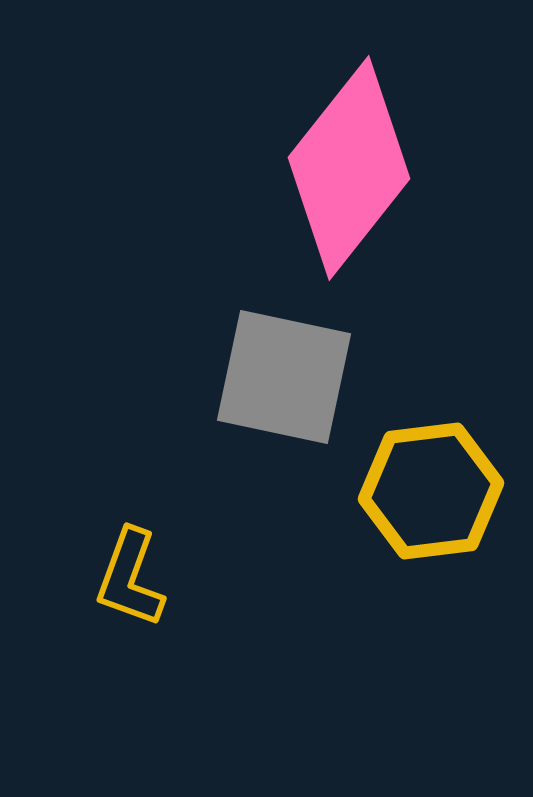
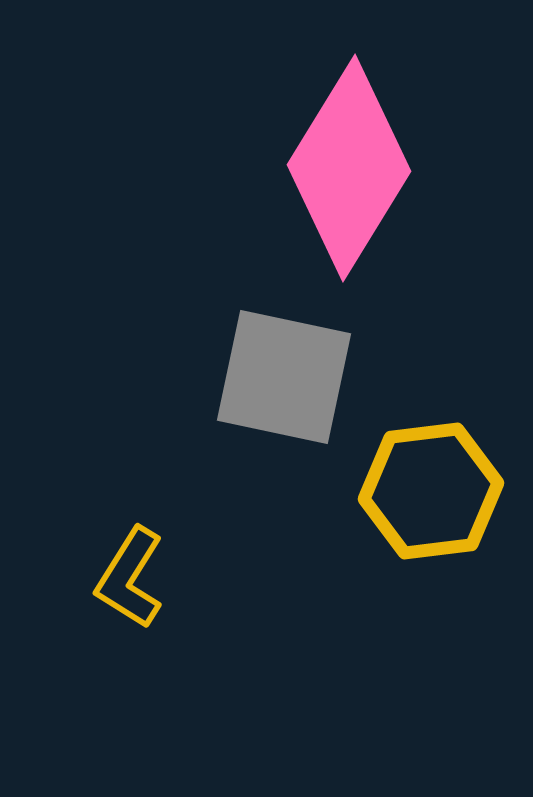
pink diamond: rotated 7 degrees counterclockwise
yellow L-shape: rotated 12 degrees clockwise
